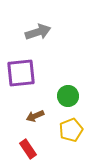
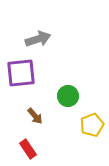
gray arrow: moved 7 px down
brown arrow: rotated 108 degrees counterclockwise
yellow pentagon: moved 21 px right, 5 px up
